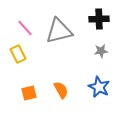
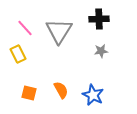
gray triangle: rotated 44 degrees counterclockwise
blue star: moved 6 px left, 8 px down
orange square: rotated 28 degrees clockwise
